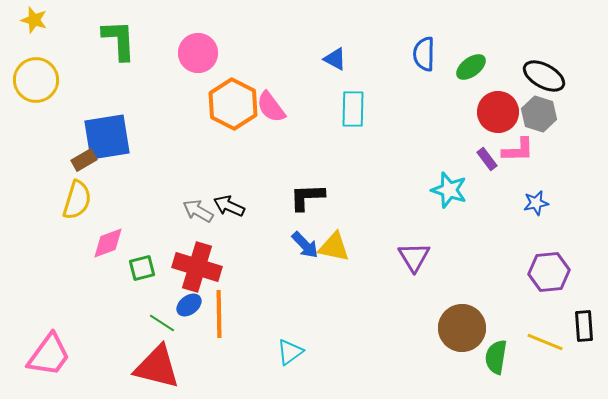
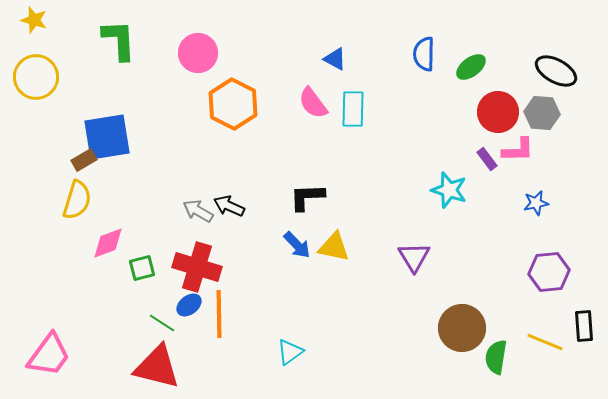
black ellipse: moved 12 px right, 5 px up
yellow circle: moved 3 px up
pink semicircle: moved 42 px right, 4 px up
gray hexagon: moved 3 px right, 1 px up; rotated 12 degrees counterclockwise
blue arrow: moved 8 px left
